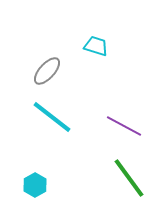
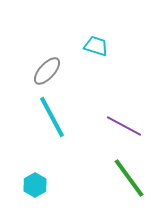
cyan line: rotated 24 degrees clockwise
